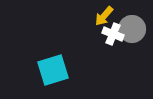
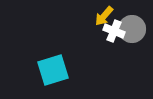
white cross: moved 1 px right, 3 px up
